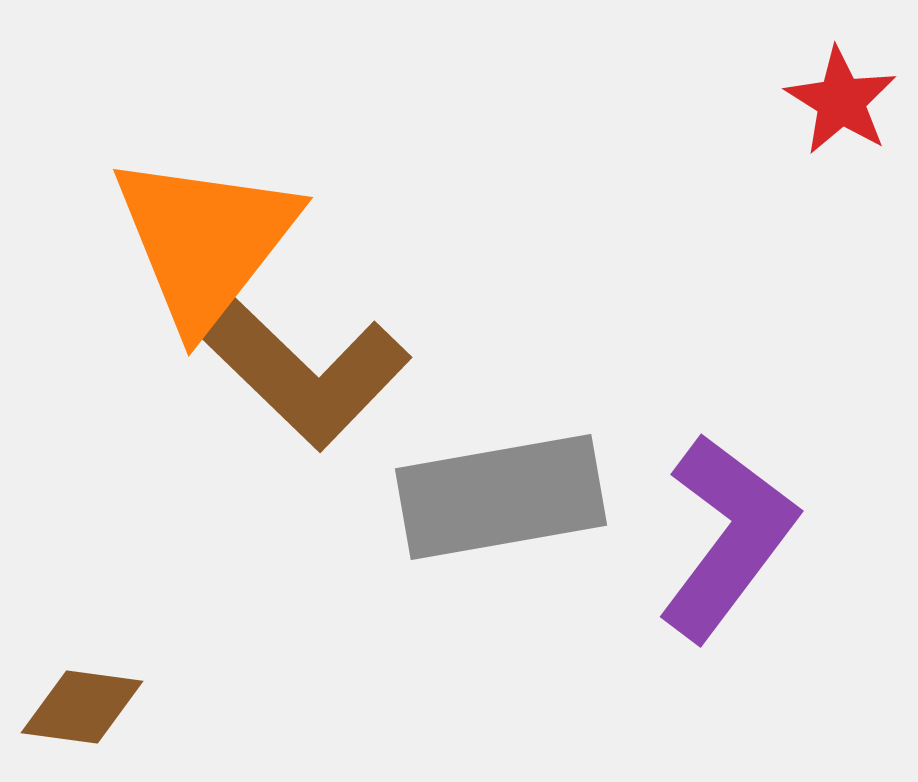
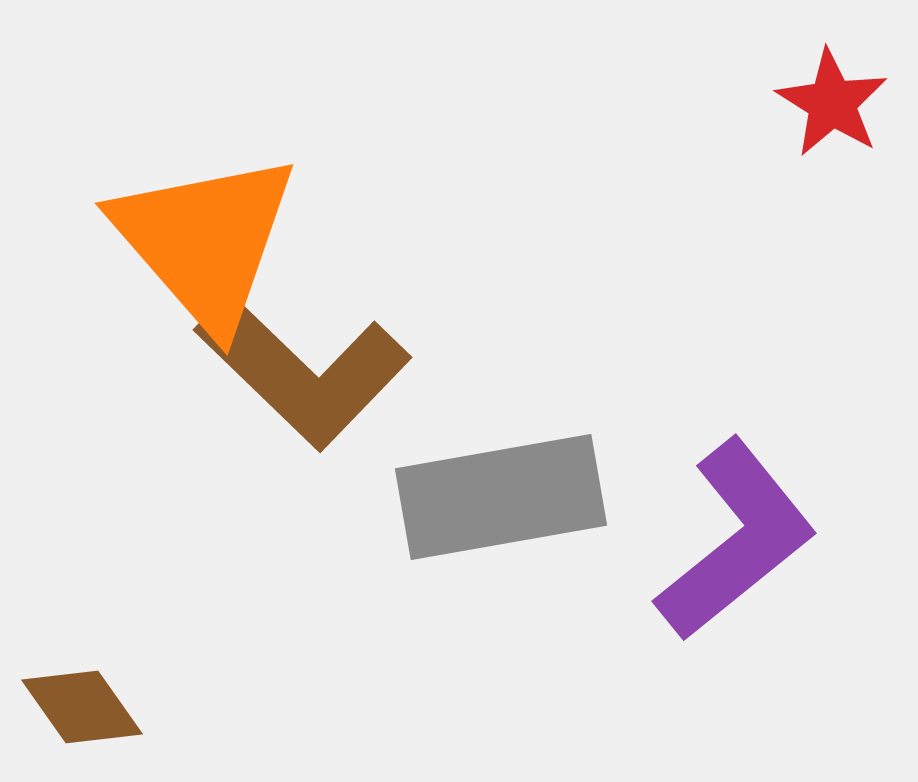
red star: moved 9 px left, 2 px down
orange triangle: rotated 19 degrees counterclockwise
purple L-shape: moved 9 px right, 3 px down; rotated 14 degrees clockwise
brown diamond: rotated 47 degrees clockwise
